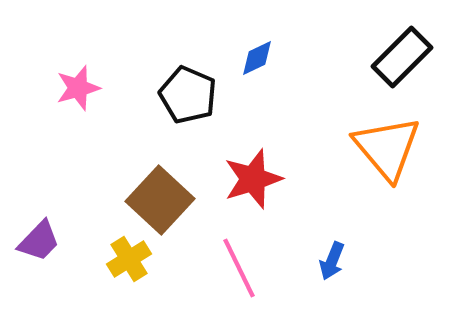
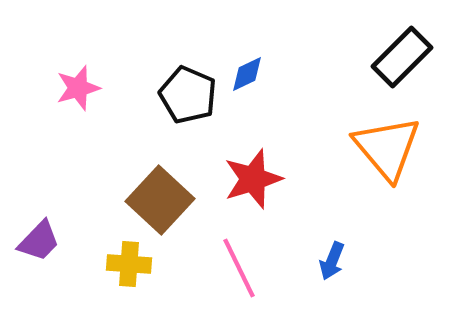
blue diamond: moved 10 px left, 16 px down
yellow cross: moved 5 px down; rotated 36 degrees clockwise
